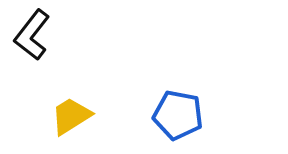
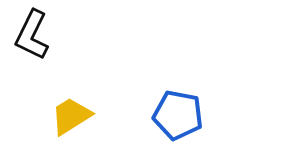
black L-shape: rotated 12 degrees counterclockwise
